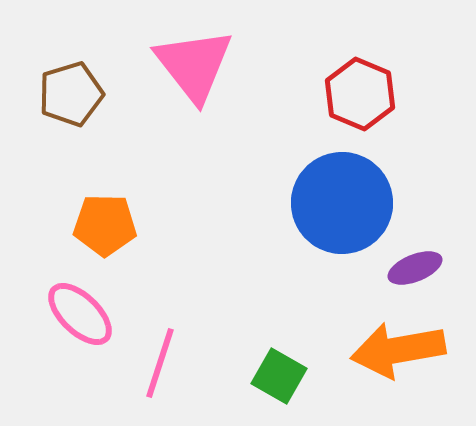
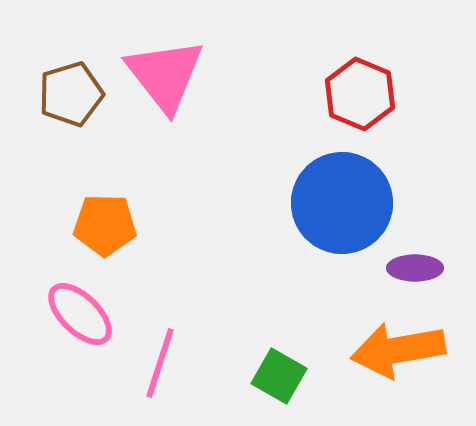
pink triangle: moved 29 px left, 10 px down
purple ellipse: rotated 22 degrees clockwise
